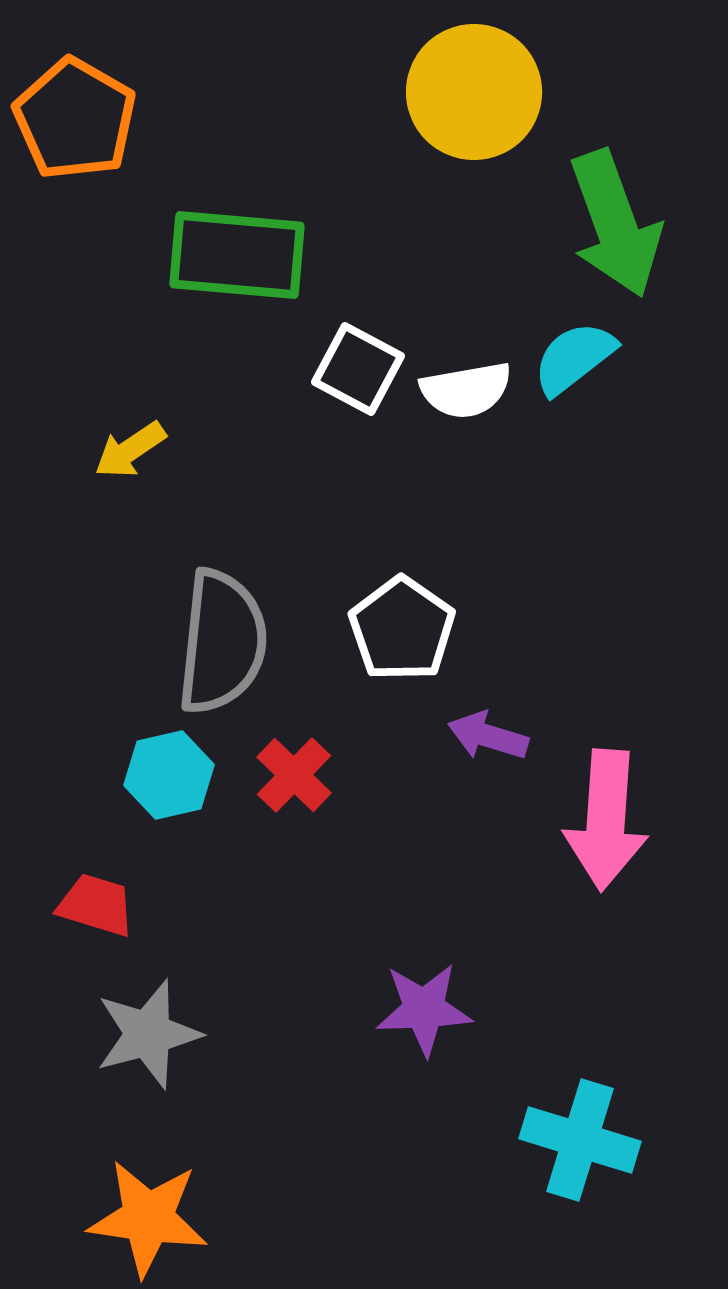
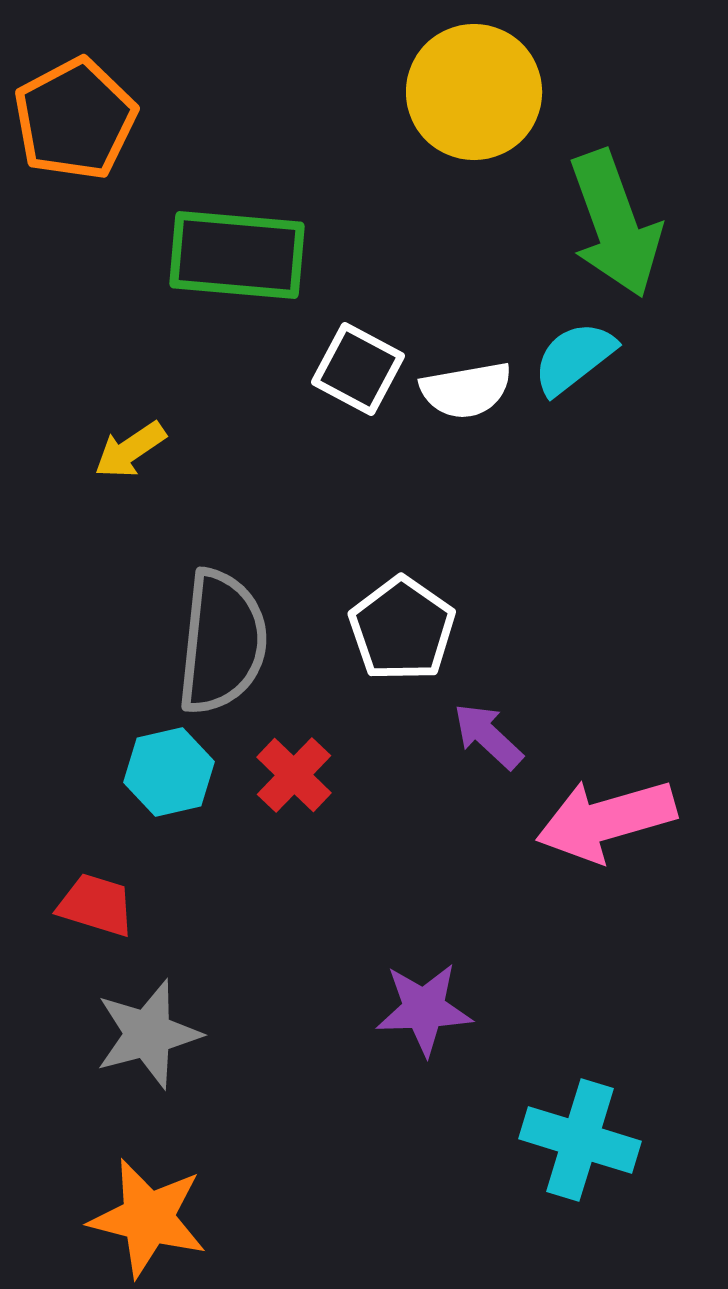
orange pentagon: rotated 14 degrees clockwise
purple arrow: rotated 26 degrees clockwise
cyan hexagon: moved 3 px up
pink arrow: rotated 70 degrees clockwise
orange star: rotated 6 degrees clockwise
